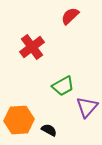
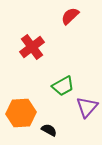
orange hexagon: moved 2 px right, 7 px up
